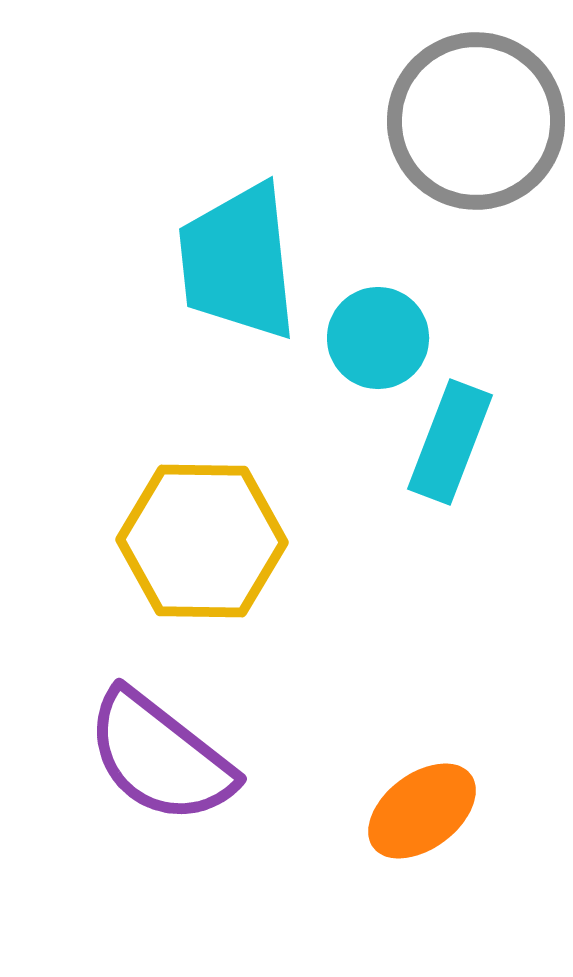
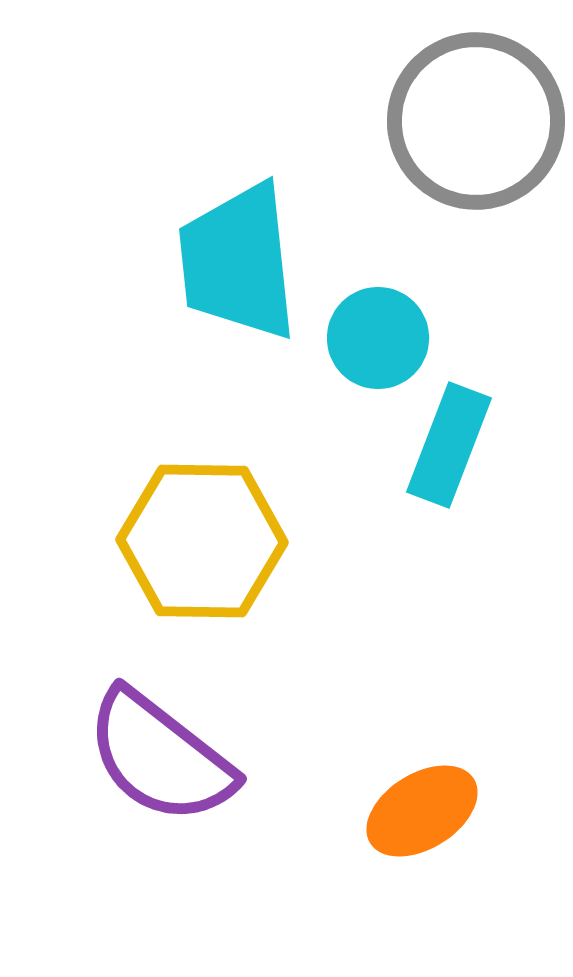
cyan rectangle: moved 1 px left, 3 px down
orange ellipse: rotated 5 degrees clockwise
